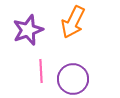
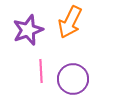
orange arrow: moved 3 px left
